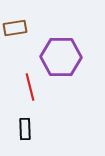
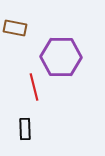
brown rectangle: rotated 20 degrees clockwise
red line: moved 4 px right
